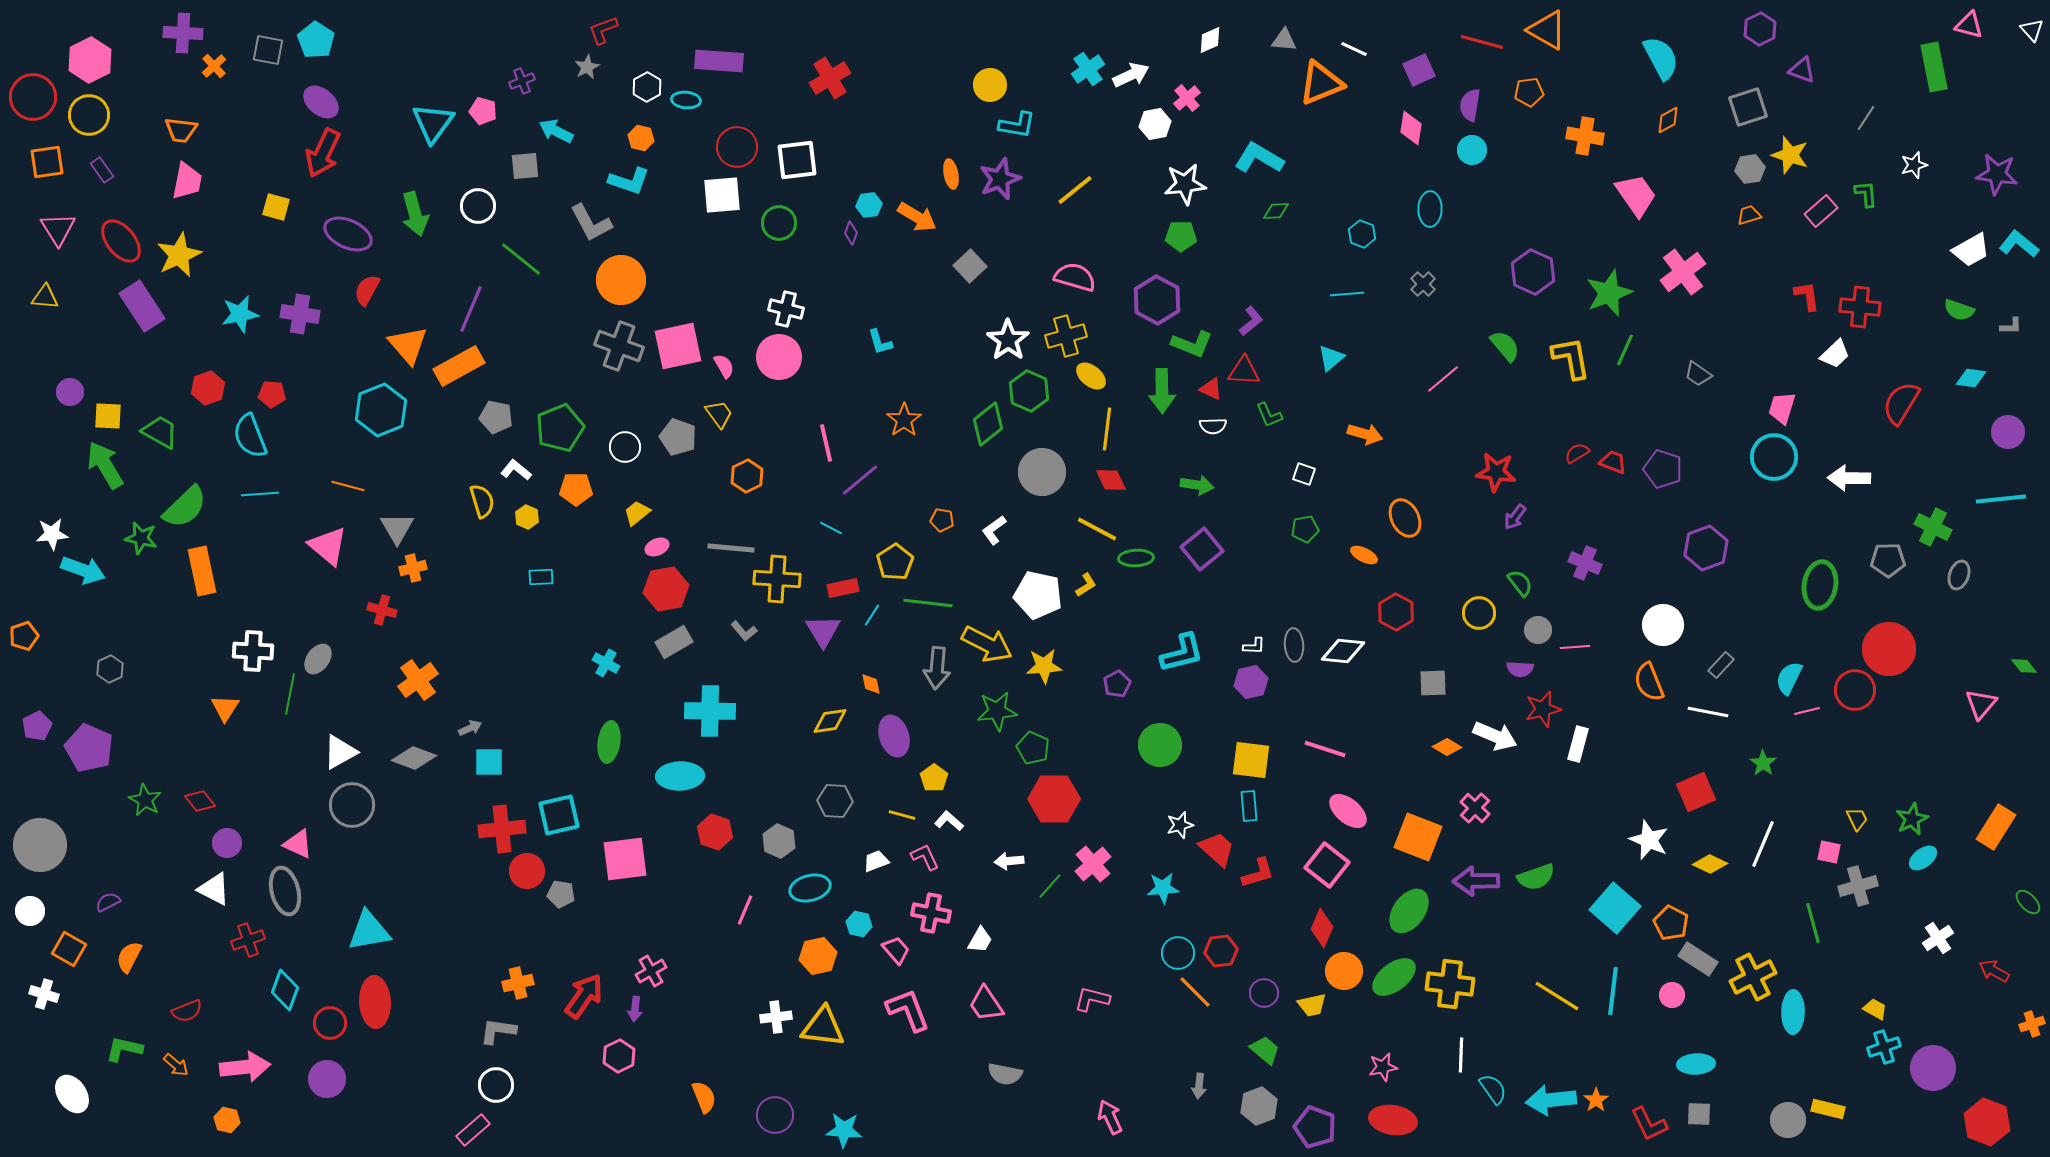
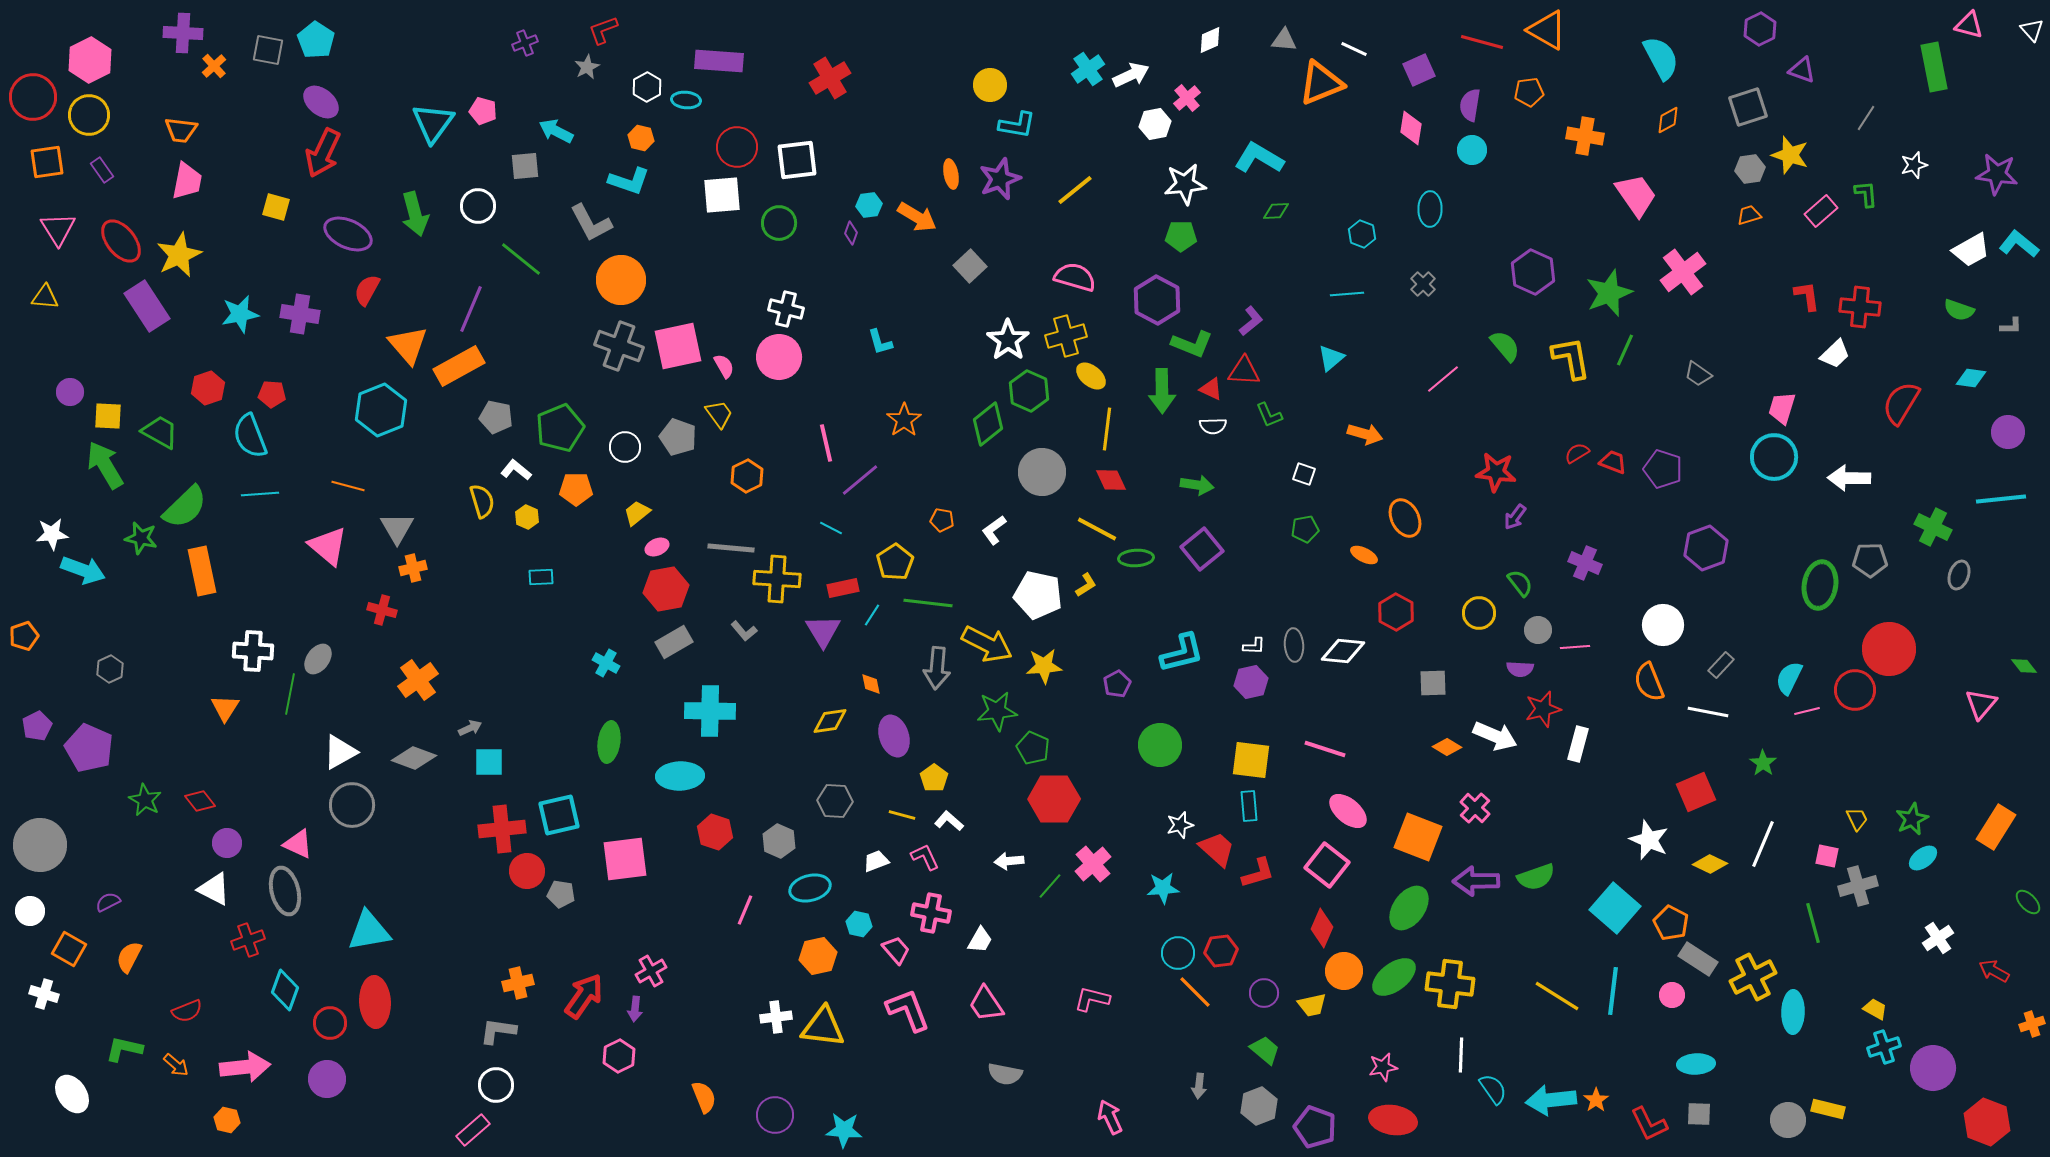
purple cross at (522, 81): moved 3 px right, 38 px up
purple rectangle at (142, 306): moved 5 px right
gray pentagon at (1888, 560): moved 18 px left
pink square at (1829, 852): moved 2 px left, 4 px down
green ellipse at (1409, 911): moved 3 px up
